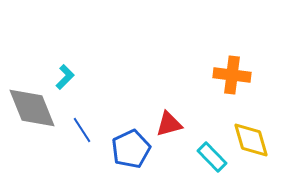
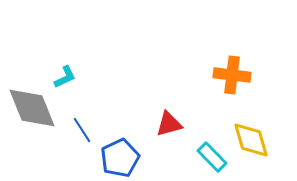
cyan L-shape: rotated 20 degrees clockwise
blue pentagon: moved 11 px left, 9 px down
